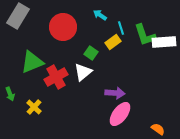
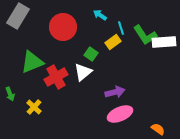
green L-shape: rotated 15 degrees counterclockwise
green square: moved 1 px down
purple arrow: moved 1 px up; rotated 18 degrees counterclockwise
pink ellipse: rotated 30 degrees clockwise
